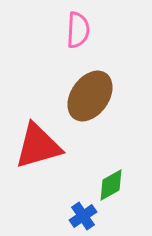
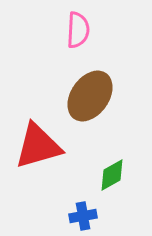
green diamond: moved 1 px right, 10 px up
blue cross: rotated 24 degrees clockwise
